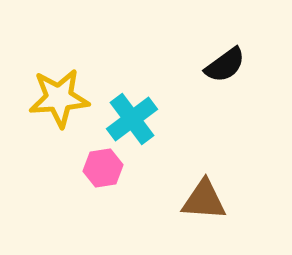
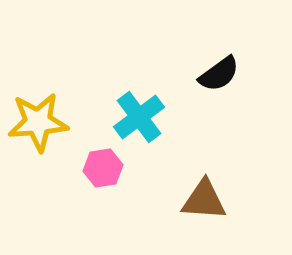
black semicircle: moved 6 px left, 9 px down
yellow star: moved 21 px left, 24 px down
cyan cross: moved 7 px right, 2 px up
